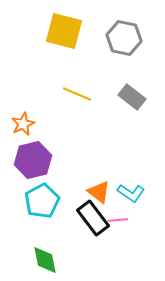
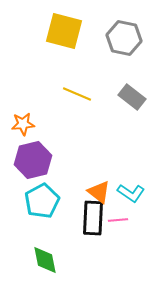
orange star: rotated 20 degrees clockwise
black rectangle: rotated 40 degrees clockwise
